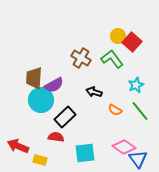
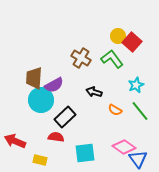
red arrow: moved 3 px left, 5 px up
